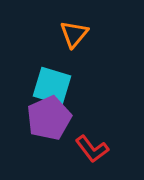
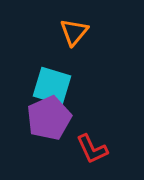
orange triangle: moved 2 px up
red L-shape: rotated 12 degrees clockwise
